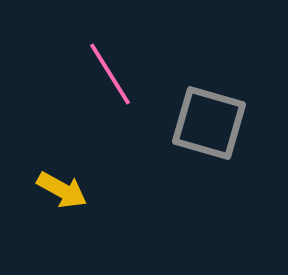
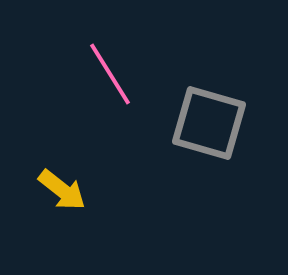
yellow arrow: rotated 9 degrees clockwise
